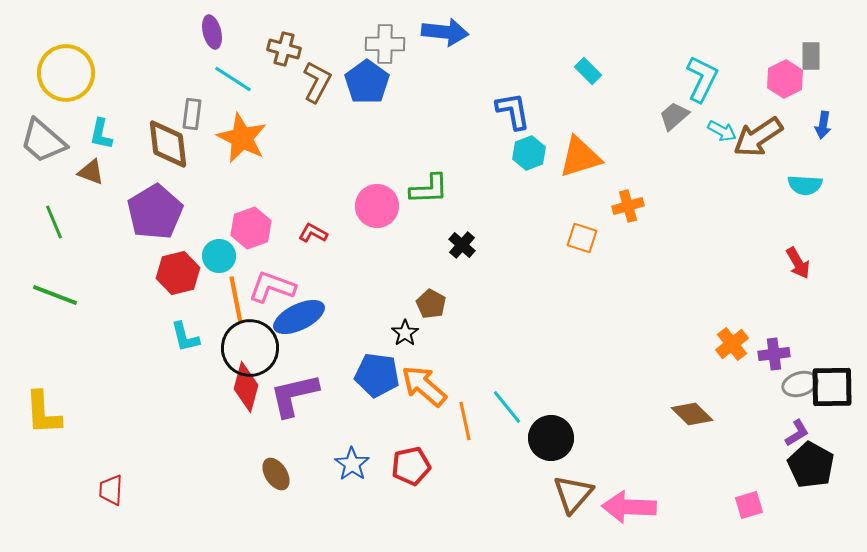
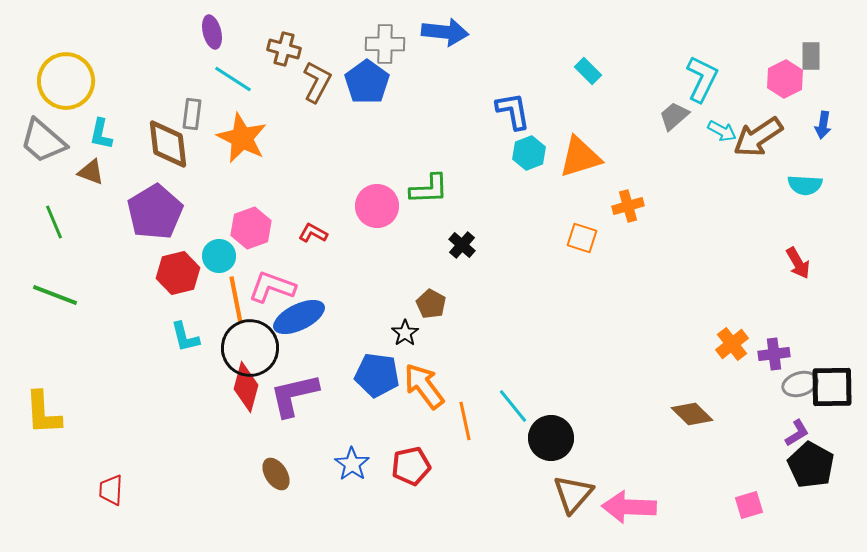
yellow circle at (66, 73): moved 8 px down
orange arrow at (424, 386): rotated 12 degrees clockwise
cyan line at (507, 407): moved 6 px right, 1 px up
